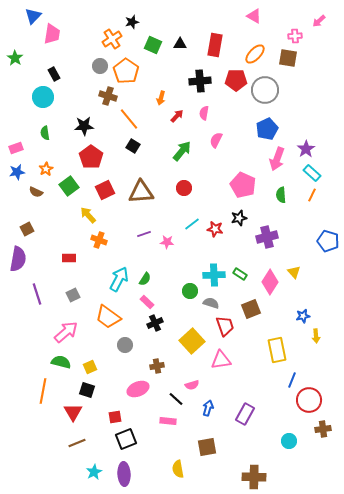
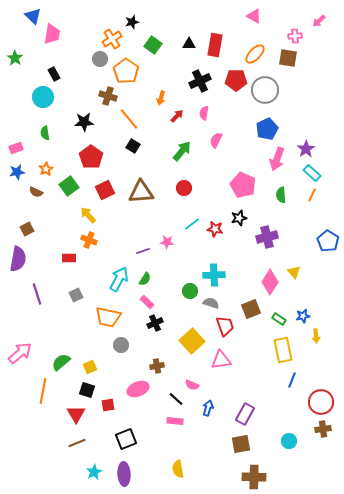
blue triangle at (33, 16): rotated 30 degrees counterclockwise
black triangle at (180, 44): moved 9 px right
green square at (153, 45): rotated 12 degrees clockwise
gray circle at (100, 66): moved 7 px up
black cross at (200, 81): rotated 20 degrees counterclockwise
black star at (84, 126): moved 4 px up
purple line at (144, 234): moved 1 px left, 17 px down
orange cross at (99, 240): moved 10 px left
blue pentagon at (328, 241): rotated 15 degrees clockwise
green rectangle at (240, 274): moved 39 px right, 45 px down
gray square at (73, 295): moved 3 px right
orange trapezoid at (108, 317): rotated 24 degrees counterclockwise
pink arrow at (66, 332): moved 46 px left, 21 px down
gray circle at (125, 345): moved 4 px left
yellow rectangle at (277, 350): moved 6 px right
green semicircle at (61, 362): rotated 54 degrees counterclockwise
pink semicircle at (192, 385): rotated 40 degrees clockwise
red circle at (309, 400): moved 12 px right, 2 px down
red triangle at (73, 412): moved 3 px right, 2 px down
red square at (115, 417): moved 7 px left, 12 px up
pink rectangle at (168, 421): moved 7 px right
brown square at (207, 447): moved 34 px right, 3 px up
